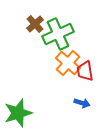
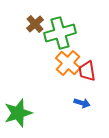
green cross: moved 2 px right, 1 px up; rotated 8 degrees clockwise
red trapezoid: moved 2 px right
